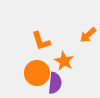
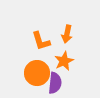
orange arrow: moved 21 px left, 1 px up; rotated 36 degrees counterclockwise
orange star: rotated 18 degrees clockwise
